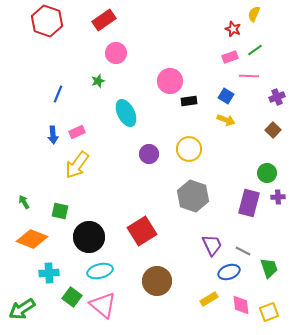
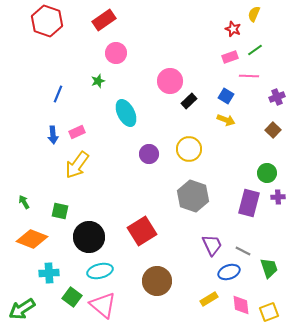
black rectangle at (189, 101): rotated 35 degrees counterclockwise
